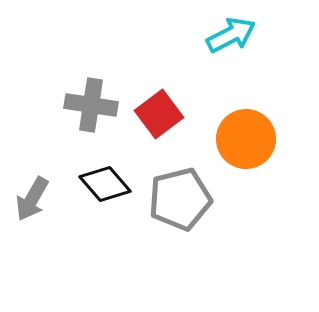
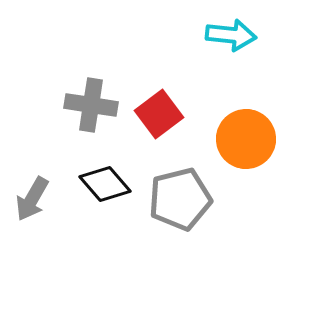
cyan arrow: rotated 33 degrees clockwise
